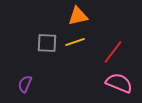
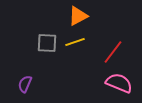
orange triangle: rotated 15 degrees counterclockwise
